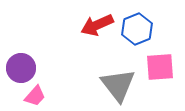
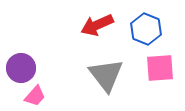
blue hexagon: moved 9 px right; rotated 16 degrees counterclockwise
pink square: moved 1 px down
gray triangle: moved 12 px left, 10 px up
